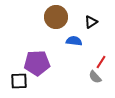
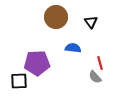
black triangle: rotated 32 degrees counterclockwise
blue semicircle: moved 1 px left, 7 px down
red line: moved 1 px left, 1 px down; rotated 48 degrees counterclockwise
